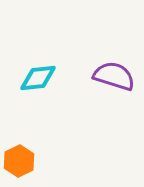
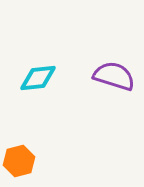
orange hexagon: rotated 12 degrees clockwise
